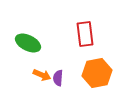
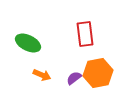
orange hexagon: moved 1 px right
purple semicircle: moved 16 px right; rotated 49 degrees clockwise
